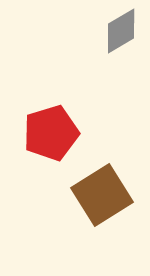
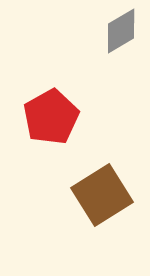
red pentagon: moved 16 px up; rotated 12 degrees counterclockwise
